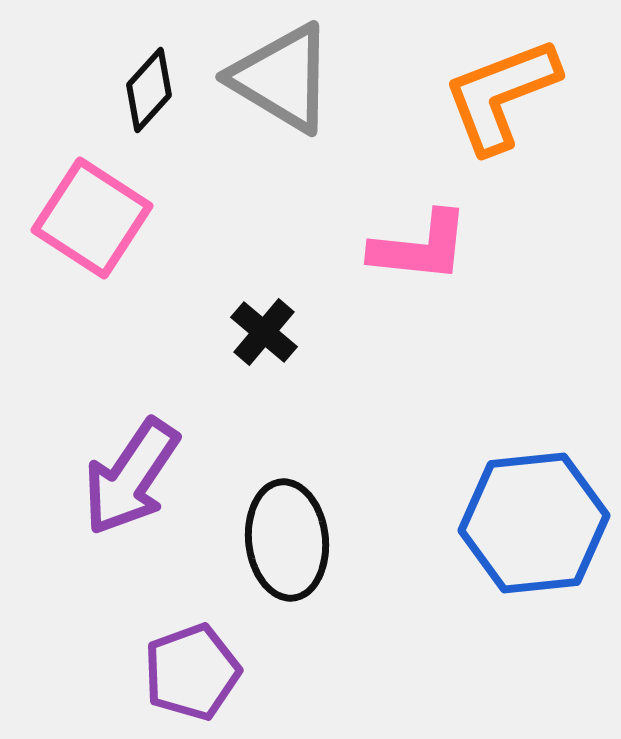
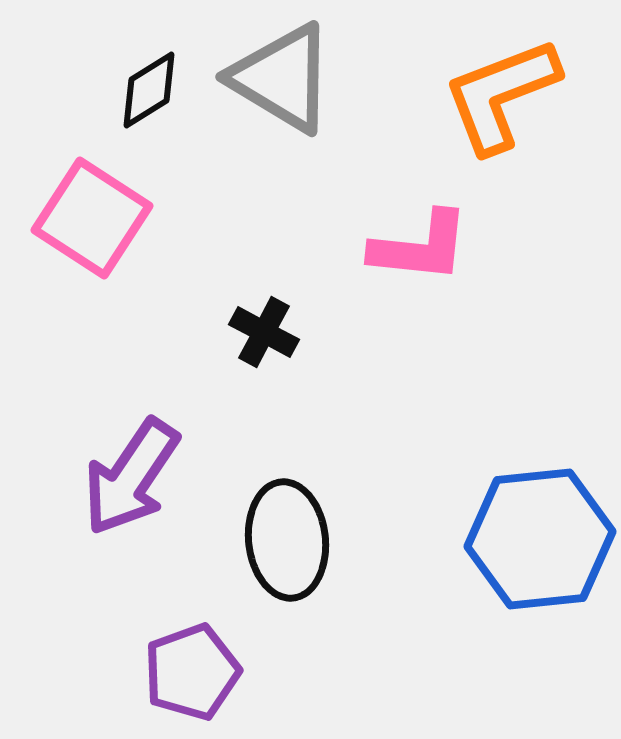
black diamond: rotated 16 degrees clockwise
black cross: rotated 12 degrees counterclockwise
blue hexagon: moved 6 px right, 16 px down
